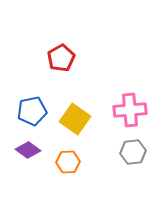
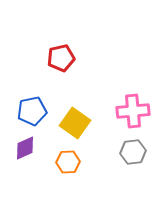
red pentagon: rotated 16 degrees clockwise
pink cross: moved 3 px right, 1 px down
yellow square: moved 4 px down
purple diamond: moved 3 px left, 2 px up; rotated 60 degrees counterclockwise
